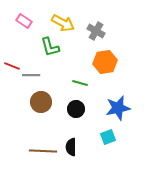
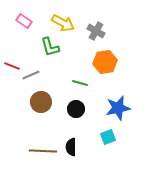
gray line: rotated 24 degrees counterclockwise
